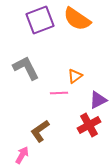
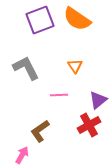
orange triangle: moved 10 px up; rotated 28 degrees counterclockwise
pink line: moved 2 px down
purple triangle: rotated 12 degrees counterclockwise
